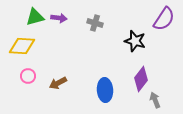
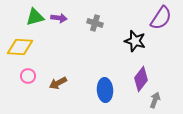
purple semicircle: moved 3 px left, 1 px up
yellow diamond: moved 2 px left, 1 px down
gray arrow: rotated 42 degrees clockwise
